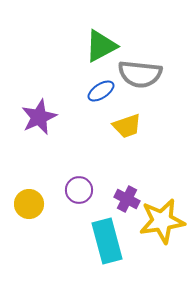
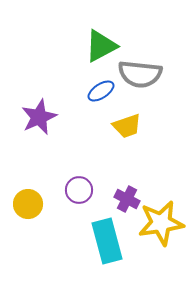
yellow circle: moved 1 px left
yellow star: moved 1 px left, 2 px down
